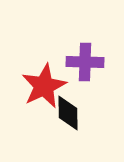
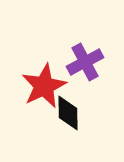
purple cross: rotated 30 degrees counterclockwise
